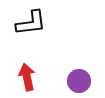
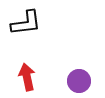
black L-shape: moved 5 px left
